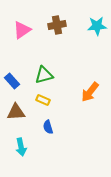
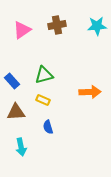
orange arrow: rotated 130 degrees counterclockwise
